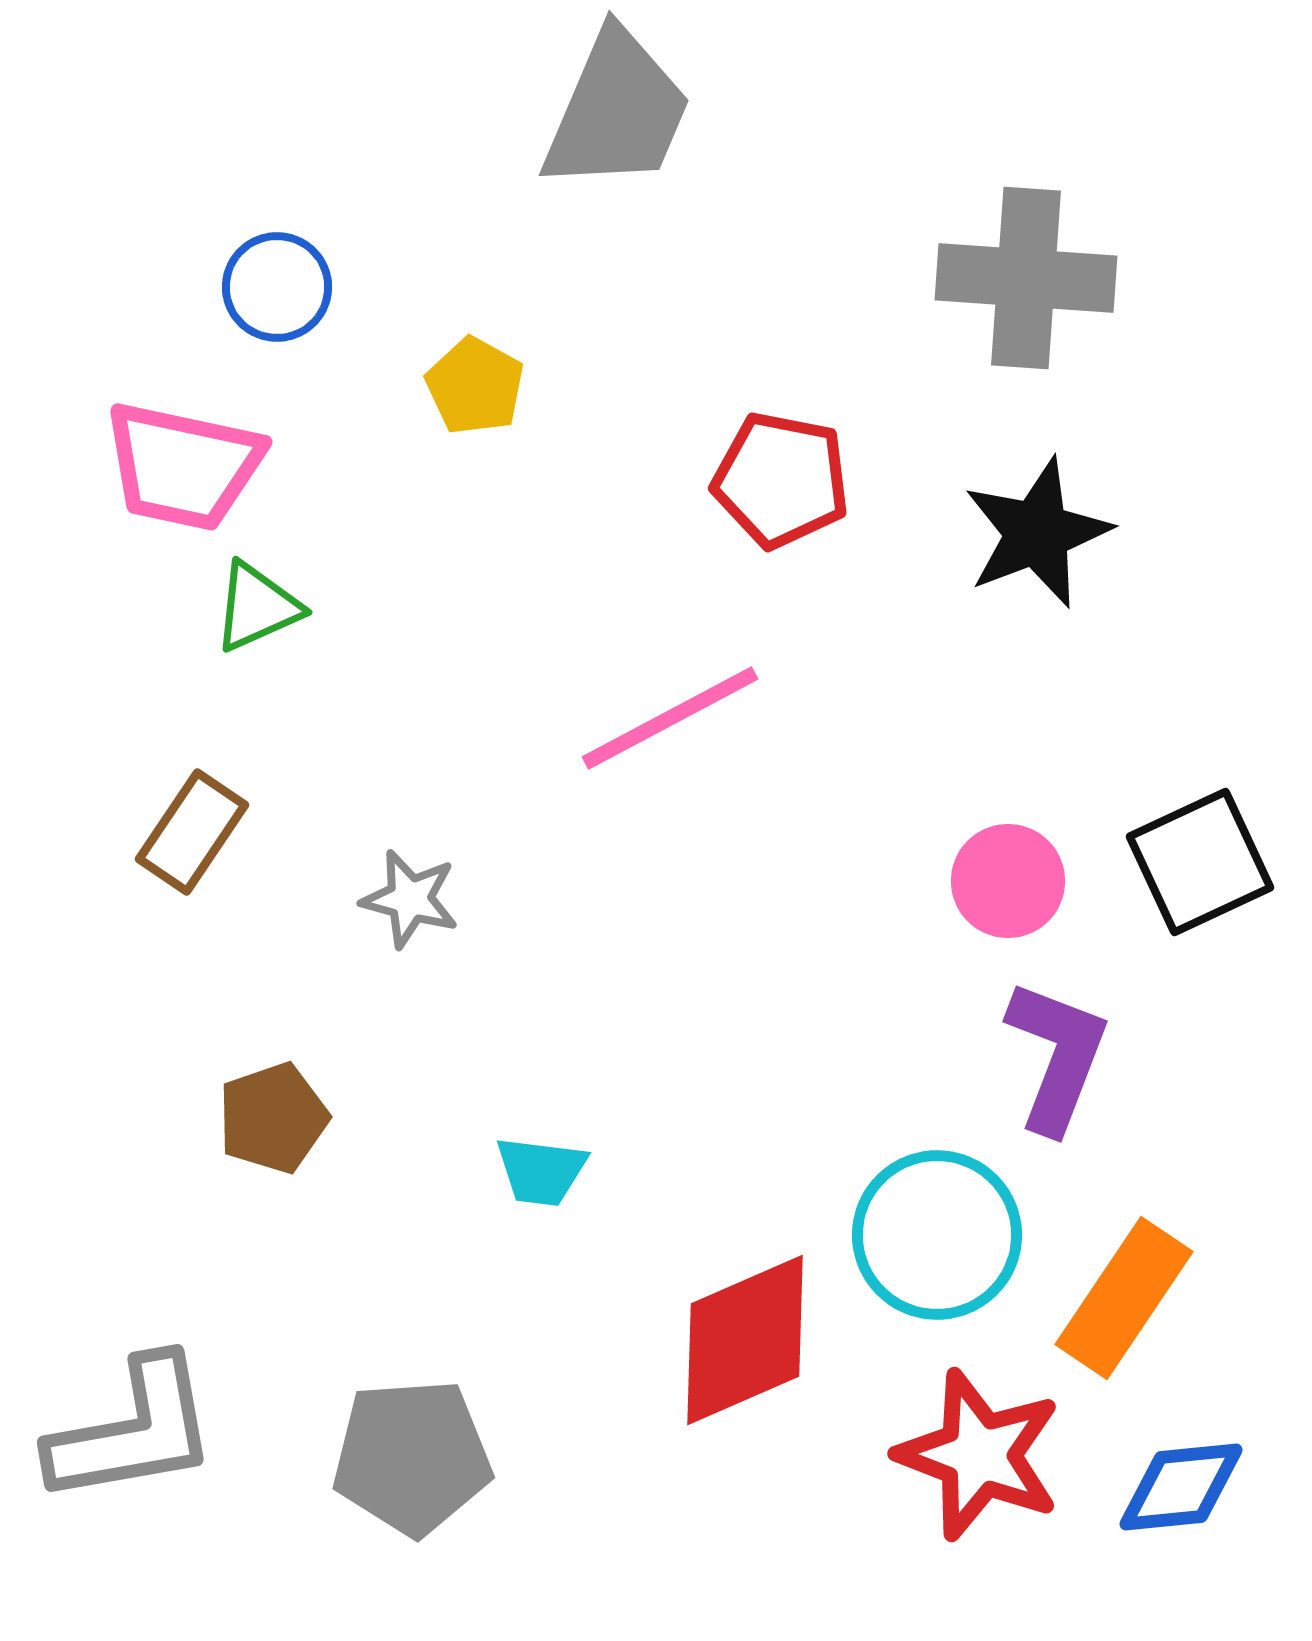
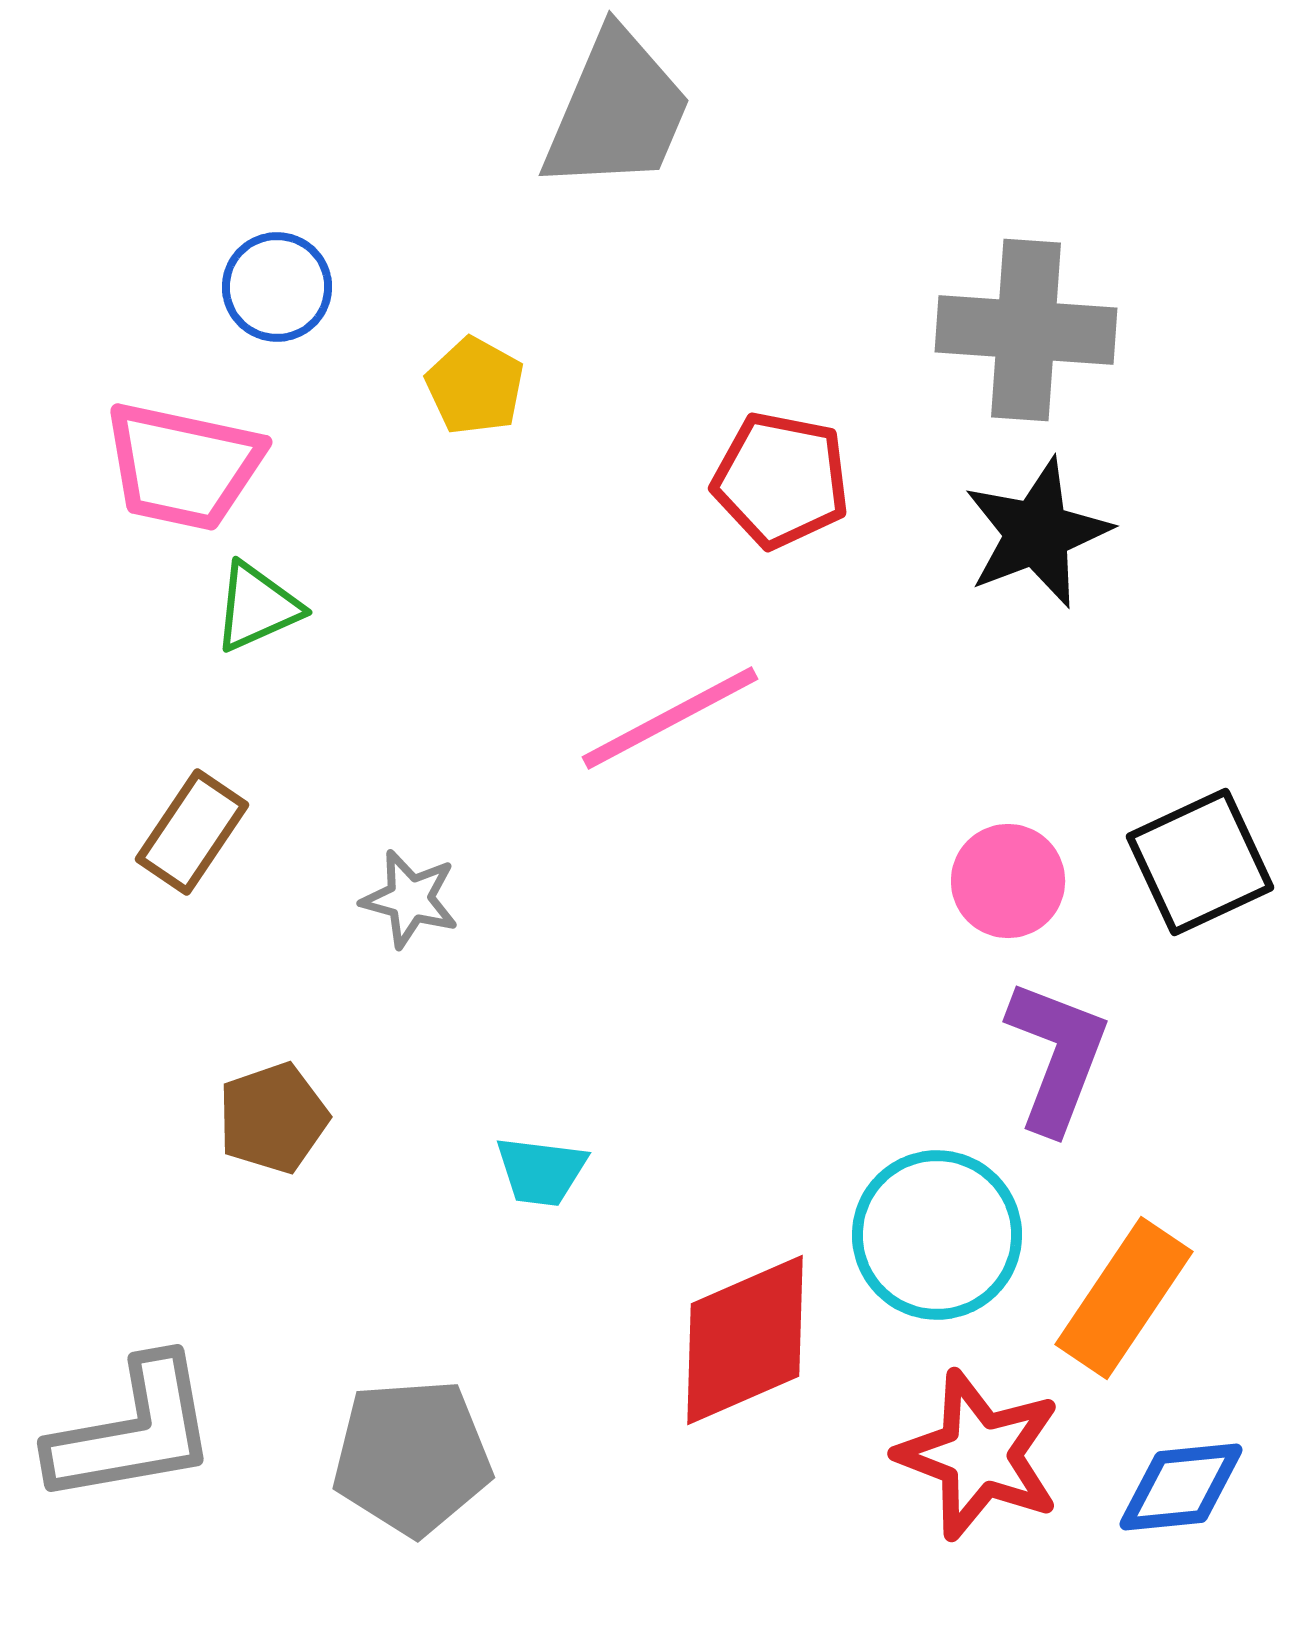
gray cross: moved 52 px down
